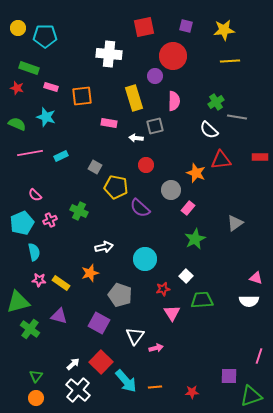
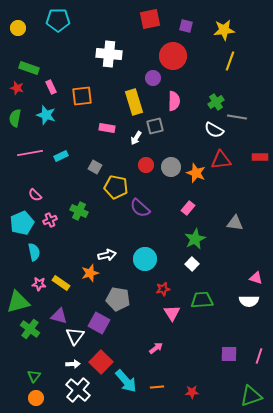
red square at (144, 27): moved 6 px right, 8 px up
cyan pentagon at (45, 36): moved 13 px right, 16 px up
yellow line at (230, 61): rotated 66 degrees counterclockwise
purple circle at (155, 76): moved 2 px left, 2 px down
pink rectangle at (51, 87): rotated 48 degrees clockwise
yellow rectangle at (134, 98): moved 4 px down
cyan star at (46, 117): moved 2 px up
pink rectangle at (109, 123): moved 2 px left, 5 px down
green semicircle at (17, 124): moved 2 px left, 6 px up; rotated 102 degrees counterclockwise
white semicircle at (209, 130): moved 5 px right; rotated 12 degrees counterclockwise
white arrow at (136, 138): rotated 64 degrees counterclockwise
gray circle at (171, 190): moved 23 px up
gray triangle at (235, 223): rotated 42 degrees clockwise
white arrow at (104, 247): moved 3 px right, 8 px down
white square at (186, 276): moved 6 px right, 12 px up
pink star at (39, 280): moved 4 px down
gray pentagon at (120, 295): moved 2 px left, 4 px down; rotated 10 degrees counterclockwise
white triangle at (135, 336): moved 60 px left
pink arrow at (156, 348): rotated 24 degrees counterclockwise
white arrow at (73, 364): rotated 40 degrees clockwise
green triangle at (36, 376): moved 2 px left
purple square at (229, 376): moved 22 px up
orange line at (155, 387): moved 2 px right
